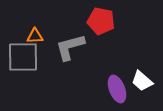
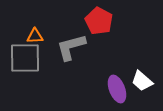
red pentagon: moved 2 px left; rotated 16 degrees clockwise
gray L-shape: moved 1 px right
gray square: moved 2 px right, 1 px down
